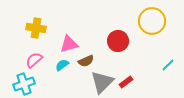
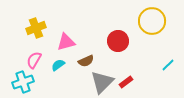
yellow cross: rotated 30 degrees counterclockwise
pink triangle: moved 3 px left, 2 px up
pink semicircle: rotated 18 degrees counterclockwise
cyan semicircle: moved 4 px left
cyan cross: moved 1 px left, 2 px up
